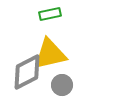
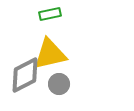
gray diamond: moved 2 px left, 3 px down
gray circle: moved 3 px left, 1 px up
